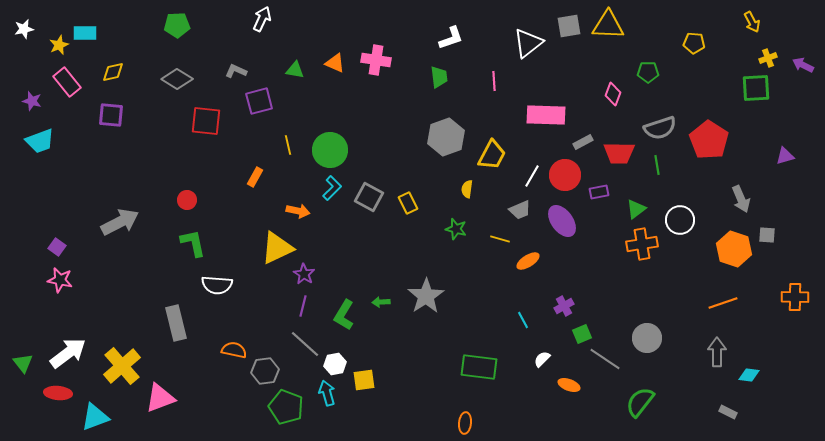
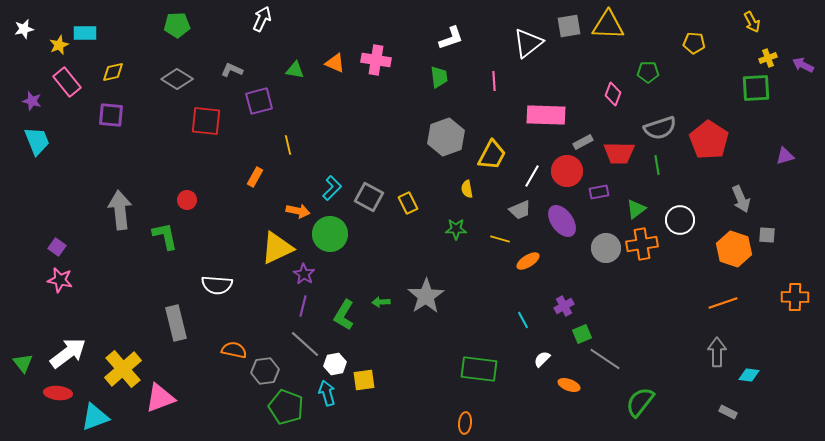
gray L-shape at (236, 71): moved 4 px left, 1 px up
cyan trapezoid at (40, 141): moved 3 px left; rotated 92 degrees counterclockwise
green circle at (330, 150): moved 84 px down
red circle at (565, 175): moved 2 px right, 4 px up
yellow semicircle at (467, 189): rotated 18 degrees counterclockwise
gray arrow at (120, 222): moved 12 px up; rotated 69 degrees counterclockwise
green star at (456, 229): rotated 15 degrees counterclockwise
green L-shape at (193, 243): moved 28 px left, 7 px up
gray circle at (647, 338): moved 41 px left, 90 px up
yellow cross at (122, 366): moved 1 px right, 3 px down
green rectangle at (479, 367): moved 2 px down
